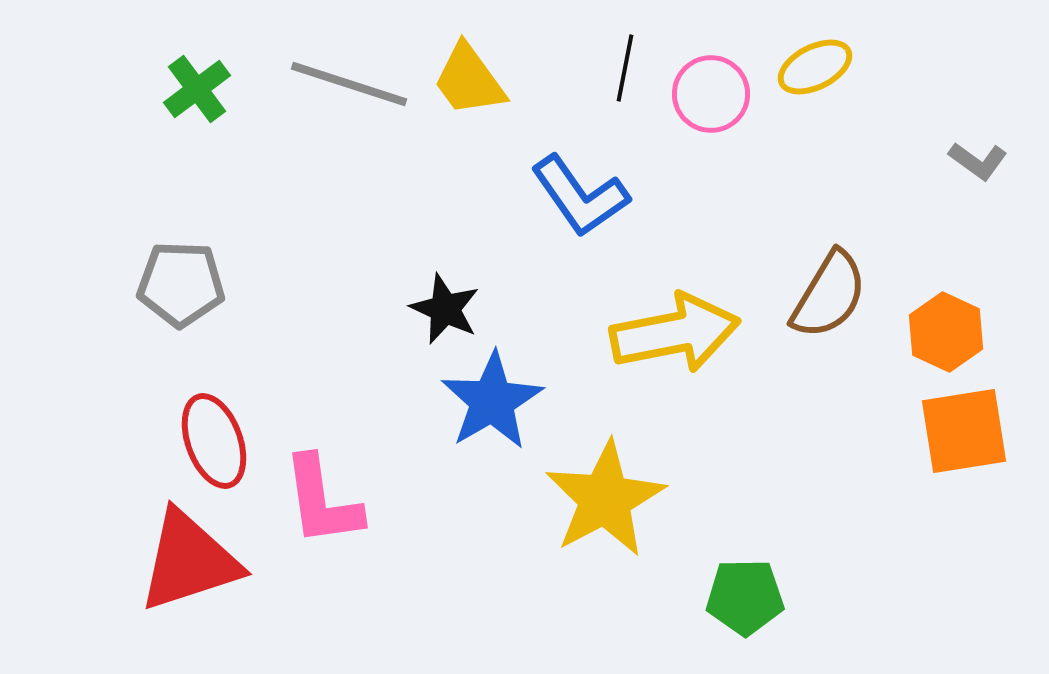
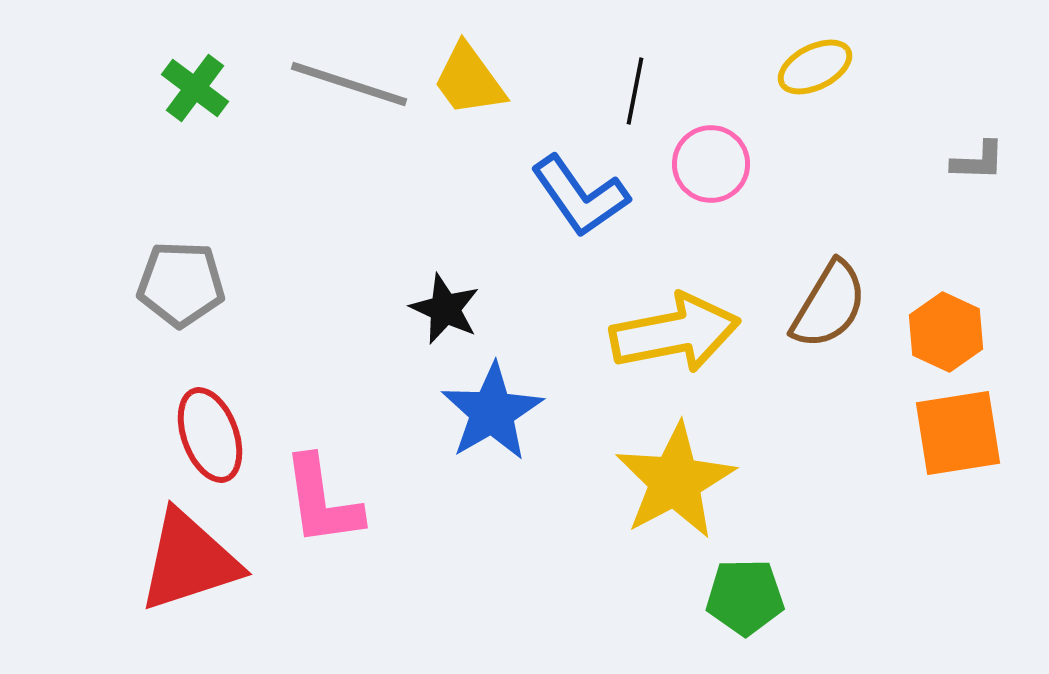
black line: moved 10 px right, 23 px down
green cross: moved 2 px left, 1 px up; rotated 16 degrees counterclockwise
pink circle: moved 70 px down
gray L-shape: rotated 34 degrees counterclockwise
brown semicircle: moved 10 px down
blue star: moved 11 px down
orange square: moved 6 px left, 2 px down
red ellipse: moved 4 px left, 6 px up
yellow star: moved 70 px right, 18 px up
